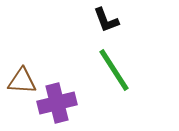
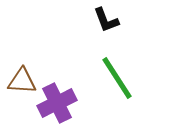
green line: moved 3 px right, 8 px down
purple cross: rotated 12 degrees counterclockwise
